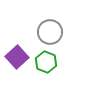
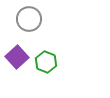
gray circle: moved 21 px left, 13 px up
